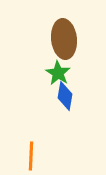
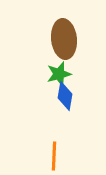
green star: moved 1 px right, 1 px down; rotated 25 degrees clockwise
orange line: moved 23 px right
